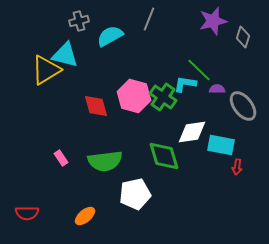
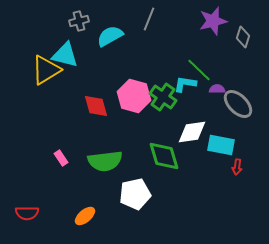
gray ellipse: moved 5 px left, 2 px up; rotated 8 degrees counterclockwise
